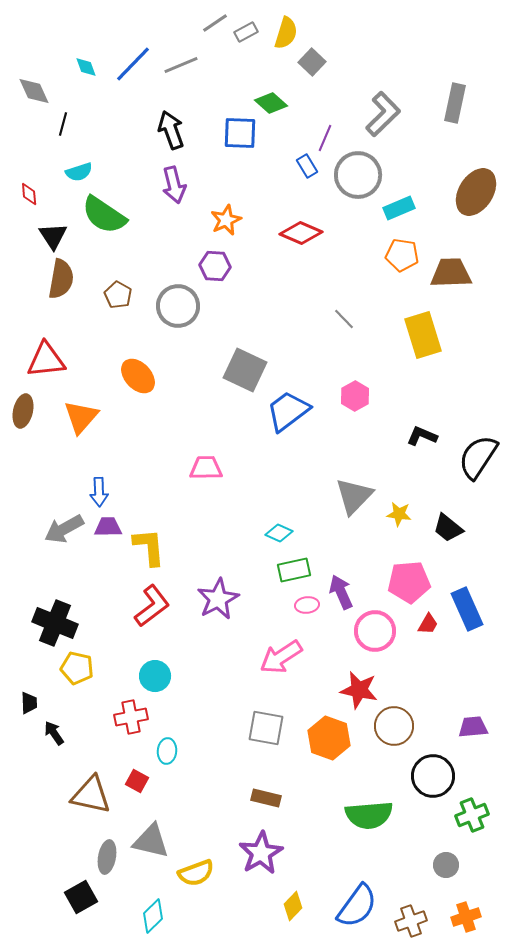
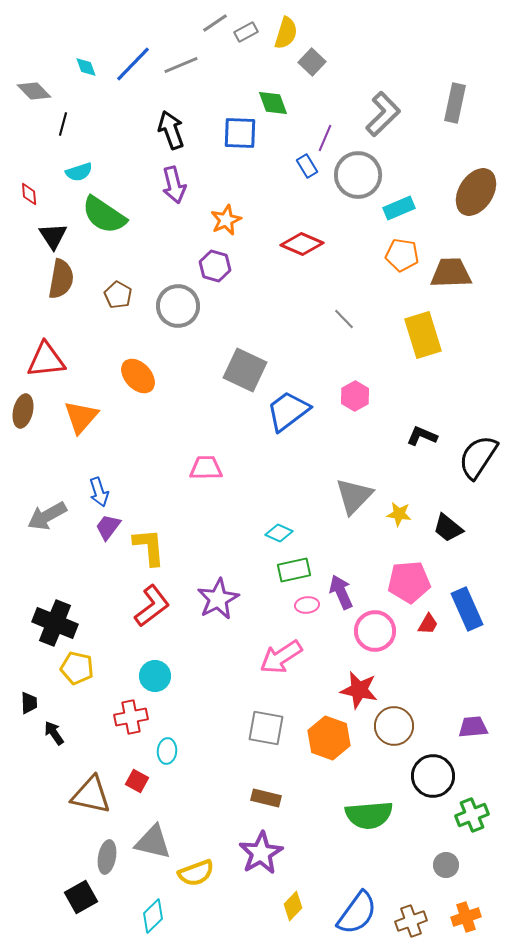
gray diamond at (34, 91): rotated 20 degrees counterclockwise
green diamond at (271, 103): moved 2 px right; rotated 28 degrees clockwise
red diamond at (301, 233): moved 1 px right, 11 px down
purple hexagon at (215, 266): rotated 12 degrees clockwise
blue arrow at (99, 492): rotated 16 degrees counterclockwise
purple trapezoid at (108, 527): rotated 52 degrees counterclockwise
gray arrow at (64, 529): moved 17 px left, 13 px up
gray triangle at (151, 841): moved 2 px right, 1 px down
blue semicircle at (357, 906): moved 7 px down
